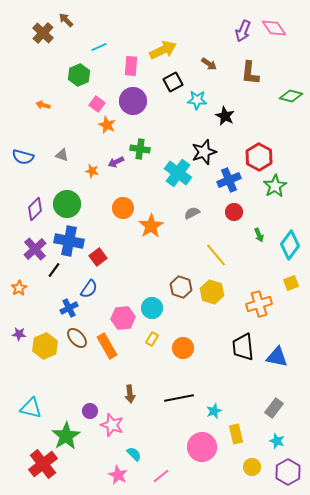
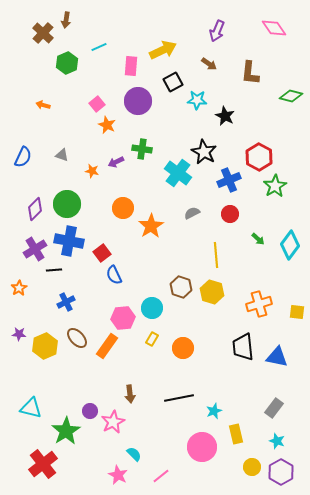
brown arrow at (66, 20): rotated 126 degrees counterclockwise
purple arrow at (243, 31): moved 26 px left
green hexagon at (79, 75): moved 12 px left, 12 px up
purple circle at (133, 101): moved 5 px right
pink square at (97, 104): rotated 14 degrees clockwise
green cross at (140, 149): moved 2 px right
black star at (204, 152): rotated 25 degrees counterclockwise
blue semicircle at (23, 157): rotated 80 degrees counterclockwise
red circle at (234, 212): moved 4 px left, 2 px down
green arrow at (259, 235): moved 1 px left, 4 px down; rotated 24 degrees counterclockwise
purple cross at (35, 249): rotated 10 degrees clockwise
yellow line at (216, 255): rotated 35 degrees clockwise
red square at (98, 257): moved 4 px right, 4 px up
black line at (54, 270): rotated 49 degrees clockwise
yellow square at (291, 283): moved 6 px right, 29 px down; rotated 28 degrees clockwise
blue semicircle at (89, 289): moved 25 px right, 14 px up; rotated 120 degrees clockwise
blue cross at (69, 308): moved 3 px left, 6 px up
orange rectangle at (107, 346): rotated 65 degrees clockwise
pink star at (112, 425): moved 1 px right, 3 px up; rotated 25 degrees clockwise
green star at (66, 436): moved 5 px up
purple hexagon at (288, 472): moved 7 px left
